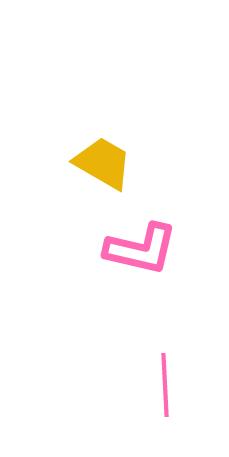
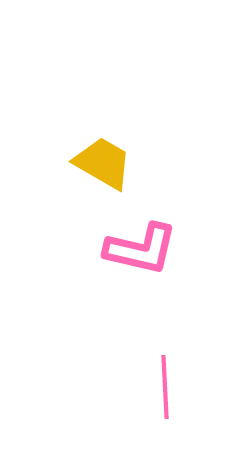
pink line: moved 2 px down
